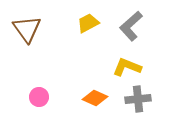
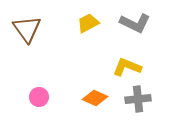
gray L-shape: moved 4 px right, 3 px up; rotated 112 degrees counterclockwise
